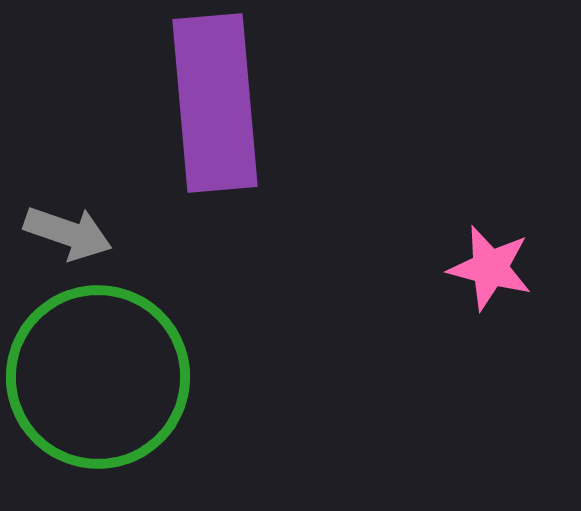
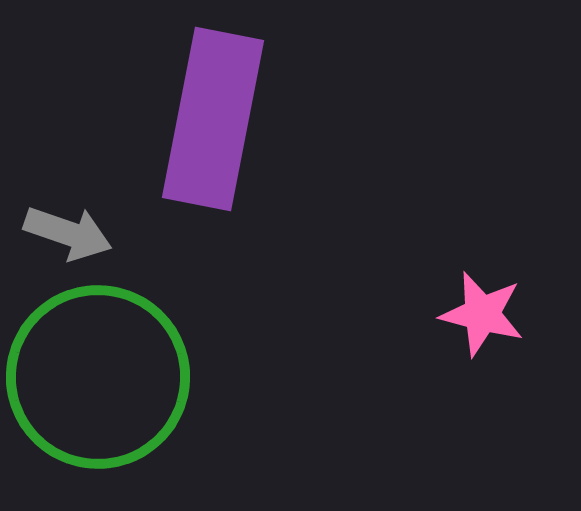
purple rectangle: moved 2 px left, 16 px down; rotated 16 degrees clockwise
pink star: moved 8 px left, 46 px down
